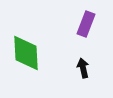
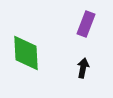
black arrow: rotated 24 degrees clockwise
